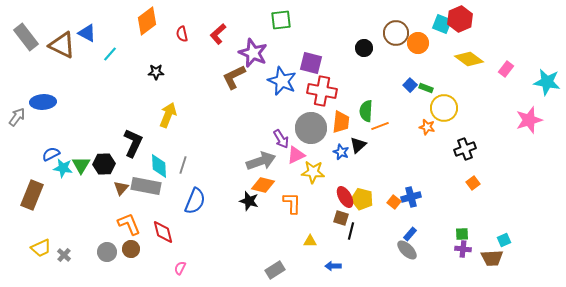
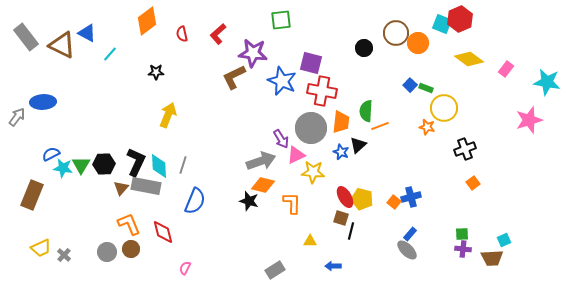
purple star at (253, 53): rotated 16 degrees counterclockwise
black L-shape at (133, 143): moved 3 px right, 19 px down
pink semicircle at (180, 268): moved 5 px right
